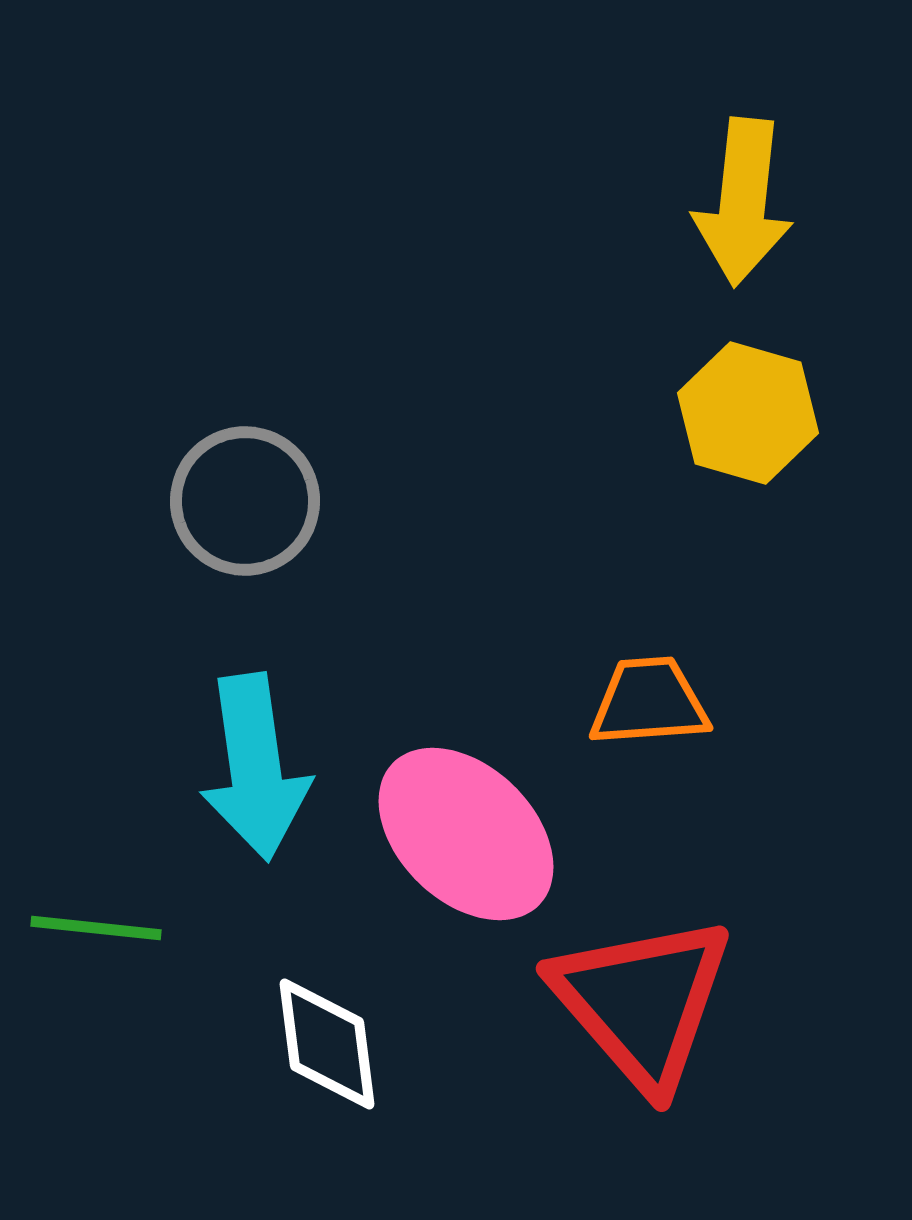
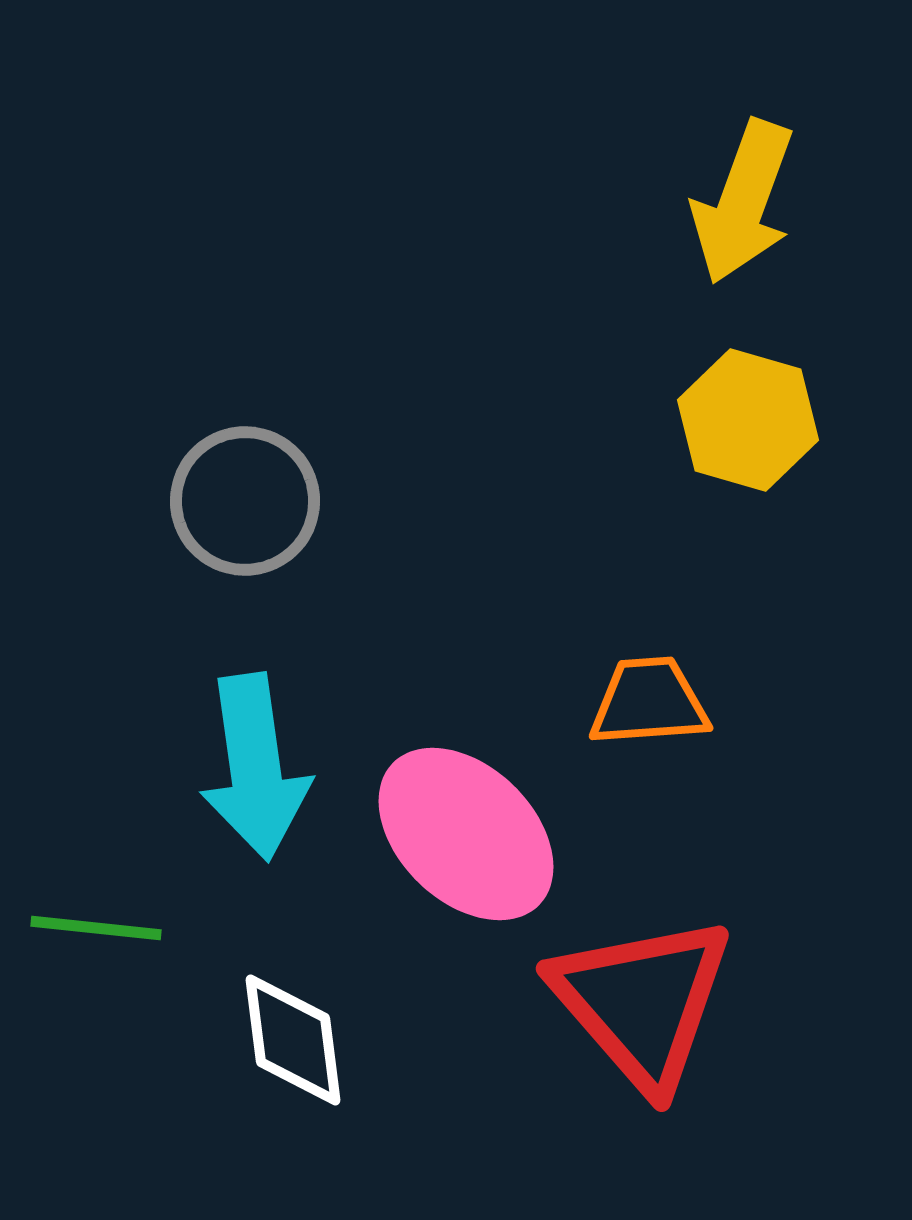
yellow arrow: rotated 14 degrees clockwise
yellow hexagon: moved 7 px down
white diamond: moved 34 px left, 4 px up
